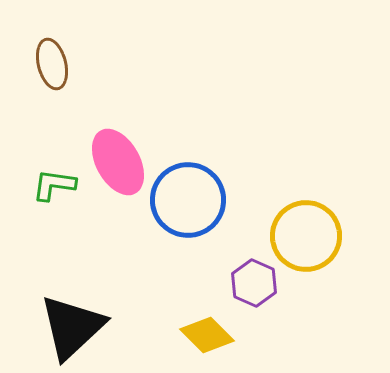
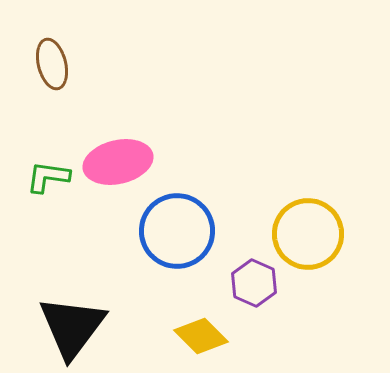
pink ellipse: rotated 74 degrees counterclockwise
green L-shape: moved 6 px left, 8 px up
blue circle: moved 11 px left, 31 px down
yellow circle: moved 2 px right, 2 px up
black triangle: rotated 10 degrees counterclockwise
yellow diamond: moved 6 px left, 1 px down
